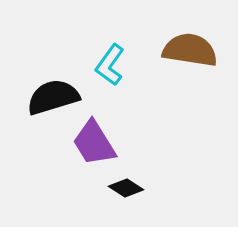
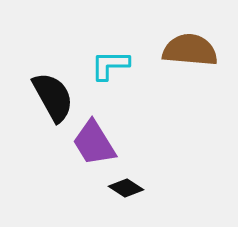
brown semicircle: rotated 4 degrees counterclockwise
cyan L-shape: rotated 54 degrees clockwise
black semicircle: rotated 78 degrees clockwise
